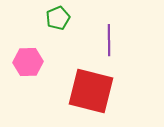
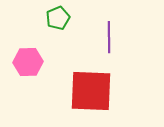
purple line: moved 3 px up
red square: rotated 12 degrees counterclockwise
